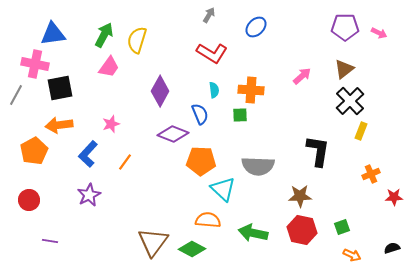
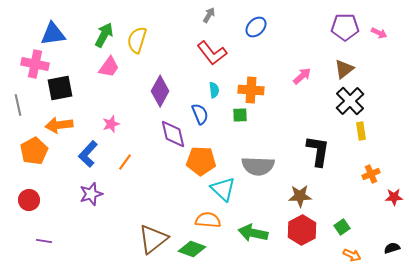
red L-shape at (212, 53): rotated 20 degrees clockwise
gray line at (16, 95): moved 2 px right, 10 px down; rotated 40 degrees counterclockwise
yellow rectangle at (361, 131): rotated 30 degrees counterclockwise
purple diamond at (173, 134): rotated 56 degrees clockwise
purple star at (89, 195): moved 2 px right, 1 px up; rotated 10 degrees clockwise
green square at (342, 227): rotated 14 degrees counterclockwise
red hexagon at (302, 230): rotated 20 degrees clockwise
purple line at (50, 241): moved 6 px left
brown triangle at (153, 242): moved 3 px up; rotated 16 degrees clockwise
green diamond at (192, 249): rotated 8 degrees counterclockwise
